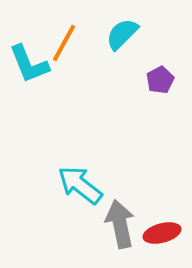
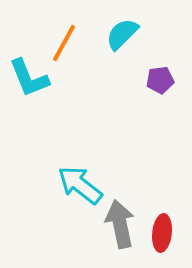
cyan L-shape: moved 14 px down
purple pentagon: rotated 20 degrees clockwise
red ellipse: rotated 69 degrees counterclockwise
